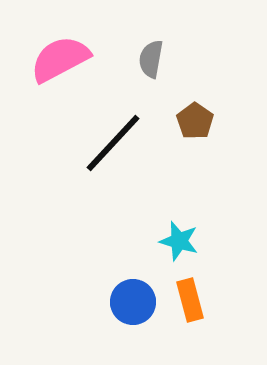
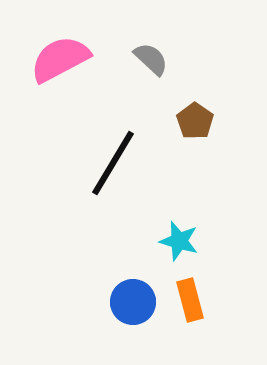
gray semicircle: rotated 123 degrees clockwise
black line: moved 20 px down; rotated 12 degrees counterclockwise
